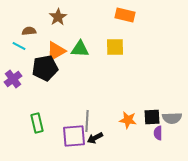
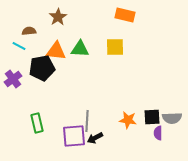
orange triangle: rotated 35 degrees clockwise
black pentagon: moved 3 px left
